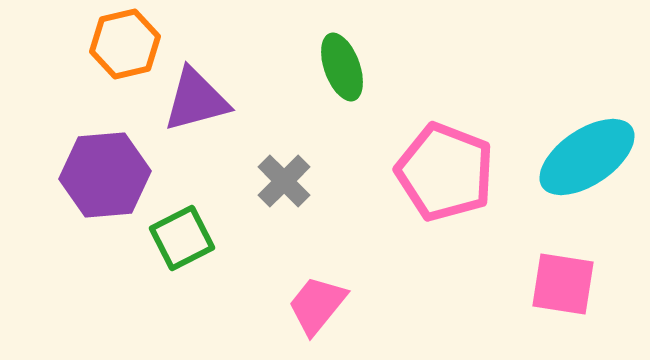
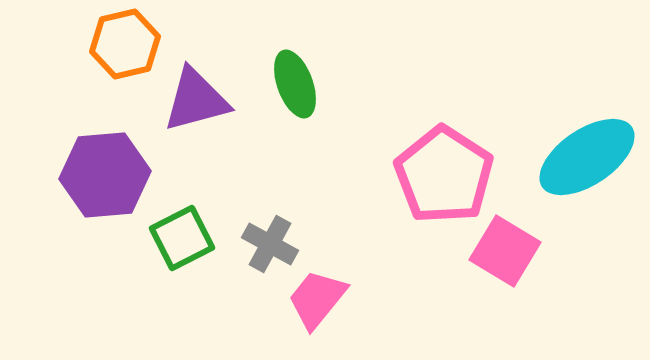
green ellipse: moved 47 px left, 17 px down
pink pentagon: moved 1 px left, 3 px down; rotated 12 degrees clockwise
gray cross: moved 14 px left, 63 px down; rotated 16 degrees counterclockwise
pink square: moved 58 px left, 33 px up; rotated 22 degrees clockwise
pink trapezoid: moved 6 px up
